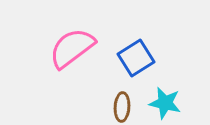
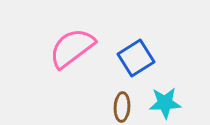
cyan star: rotated 16 degrees counterclockwise
